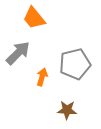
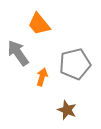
orange trapezoid: moved 5 px right, 6 px down
gray arrow: rotated 80 degrees counterclockwise
brown star: rotated 18 degrees clockwise
